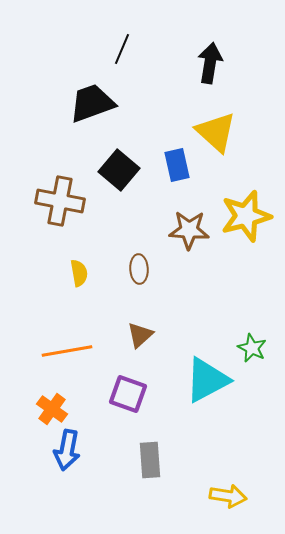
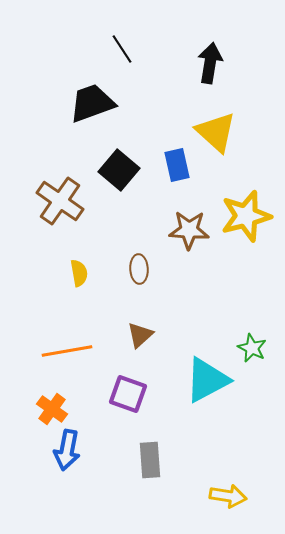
black line: rotated 56 degrees counterclockwise
brown cross: rotated 24 degrees clockwise
